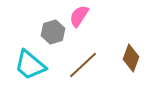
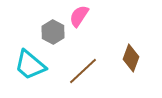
gray hexagon: rotated 15 degrees counterclockwise
brown line: moved 6 px down
